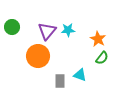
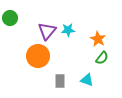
green circle: moved 2 px left, 9 px up
cyan triangle: moved 7 px right, 5 px down
